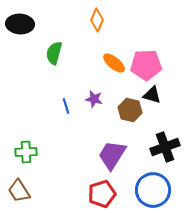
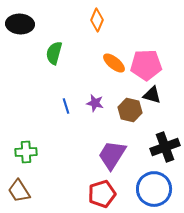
purple star: moved 1 px right, 4 px down
blue circle: moved 1 px right, 1 px up
